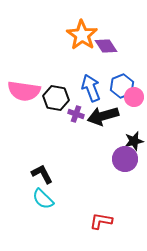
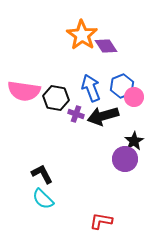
black star: rotated 18 degrees counterclockwise
